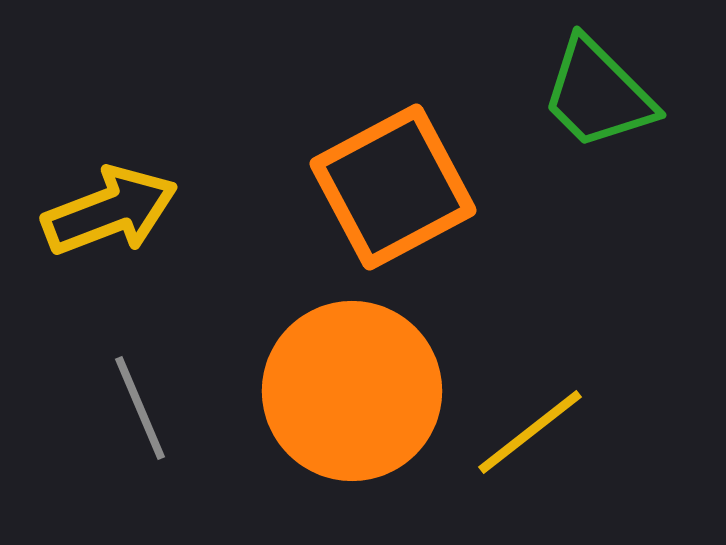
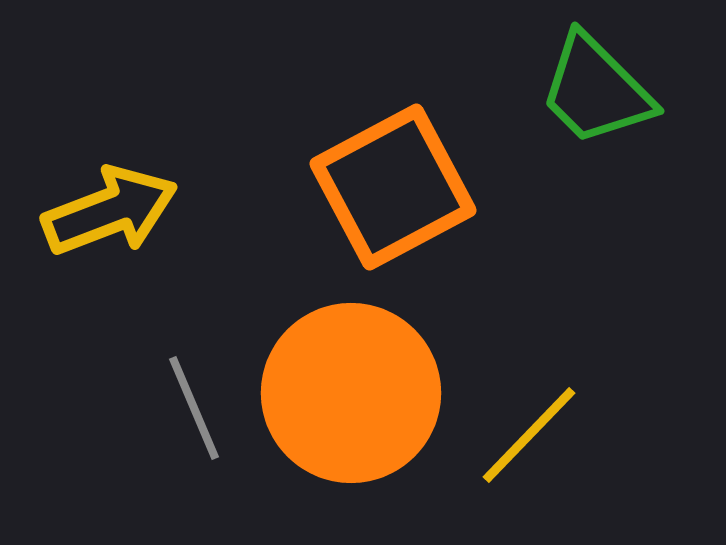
green trapezoid: moved 2 px left, 4 px up
orange circle: moved 1 px left, 2 px down
gray line: moved 54 px right
yellow line: moved 1 px left, 3 px down; rotated 8 degrees counterclockwise
